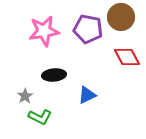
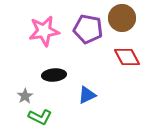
brown circle: moved 1 px right, 1 px down
